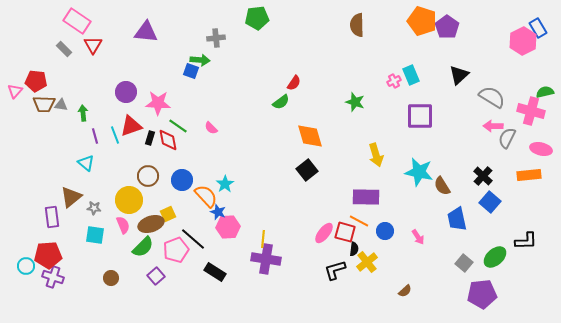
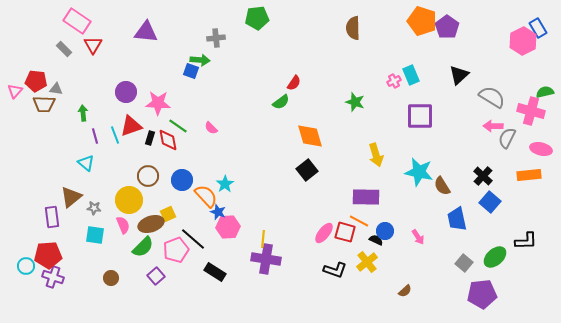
brown semicircle at (357, 25): moved 4 px left, 3 px down
gray triangle at (61, 105): moved 5 px left, 16 px up
black semicircle at (354, 249): moved 22 px right, 9 px up; rotated 72 degrees counterclockwise
black L-shape at (335, 270): rotated 145 degrees counterclockwise
